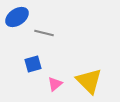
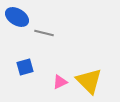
blue ellipse: rotated 65 degrees clockwise
blue square: moved 8 px left, 3 px down
pink triangle: moved 5 px right, 2 px up; rotated 14 degrees clockwise
